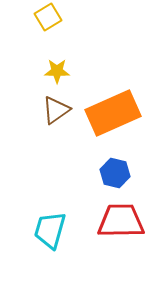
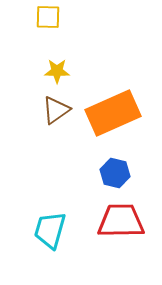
yellow square: rotated 32 degrees clockwise
